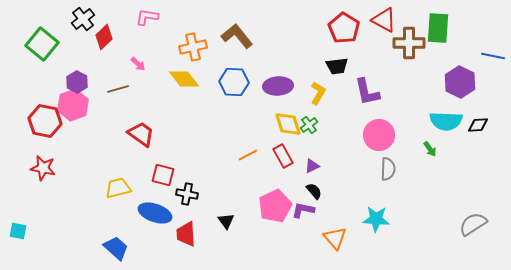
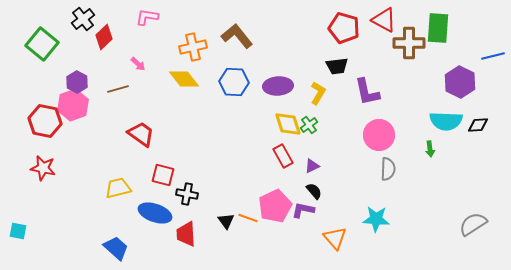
red pentagon at (344, 28): rotated 16 degrees counterclockwise
blue line at (493, 56): rotated 25 degrees counterclockwise
green arrow at (430, 149): rotated 28 degrees clockwise
orange line at (248, 155): moved 63 px down; rotated 48 degrees clockwise
